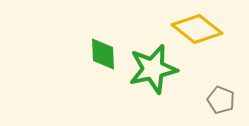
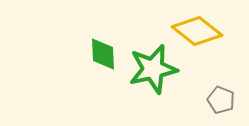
yellow diamond: moved 2 px down
